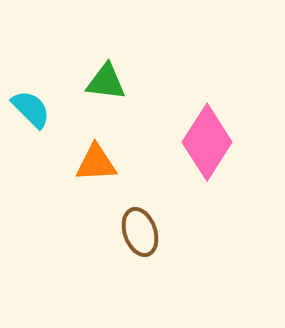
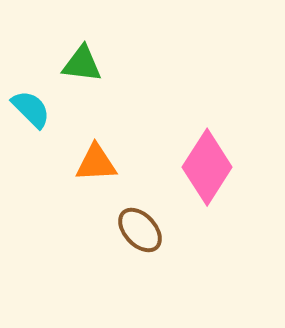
green triangle: moved 24 px left, 18 px up
pink diamond: moved 25 px down
brown ellipse: moved 2 px up; rotated 24 degrees counterclockwise
